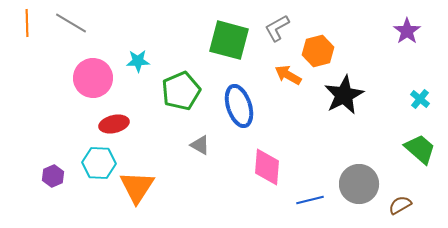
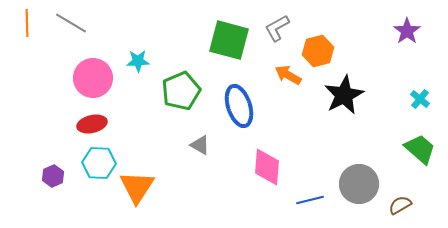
red ellipse: moved 22 px left
